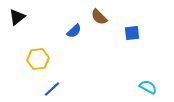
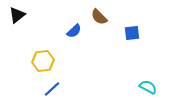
black triangle: moved 2 px up
yellow hexagon: moved 5 px right, 2 px down
